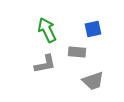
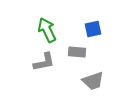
gray L-shape: moved 1 px left, 2 px up
